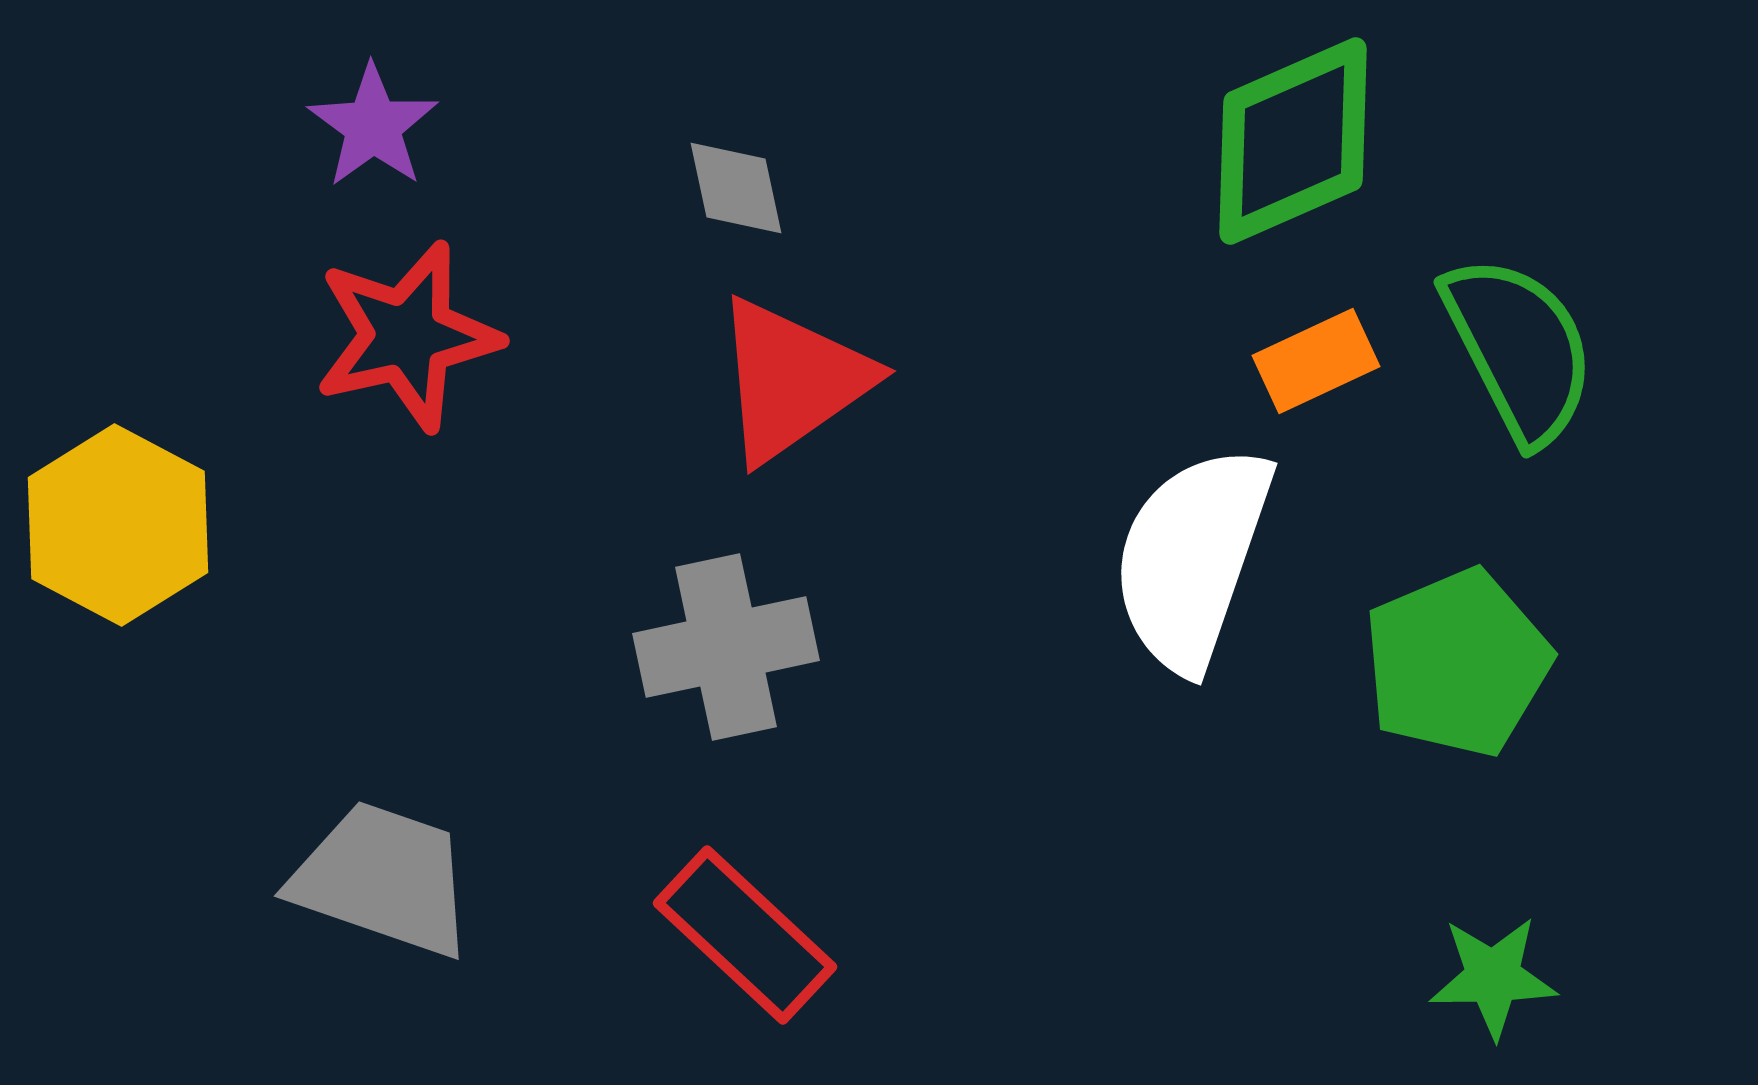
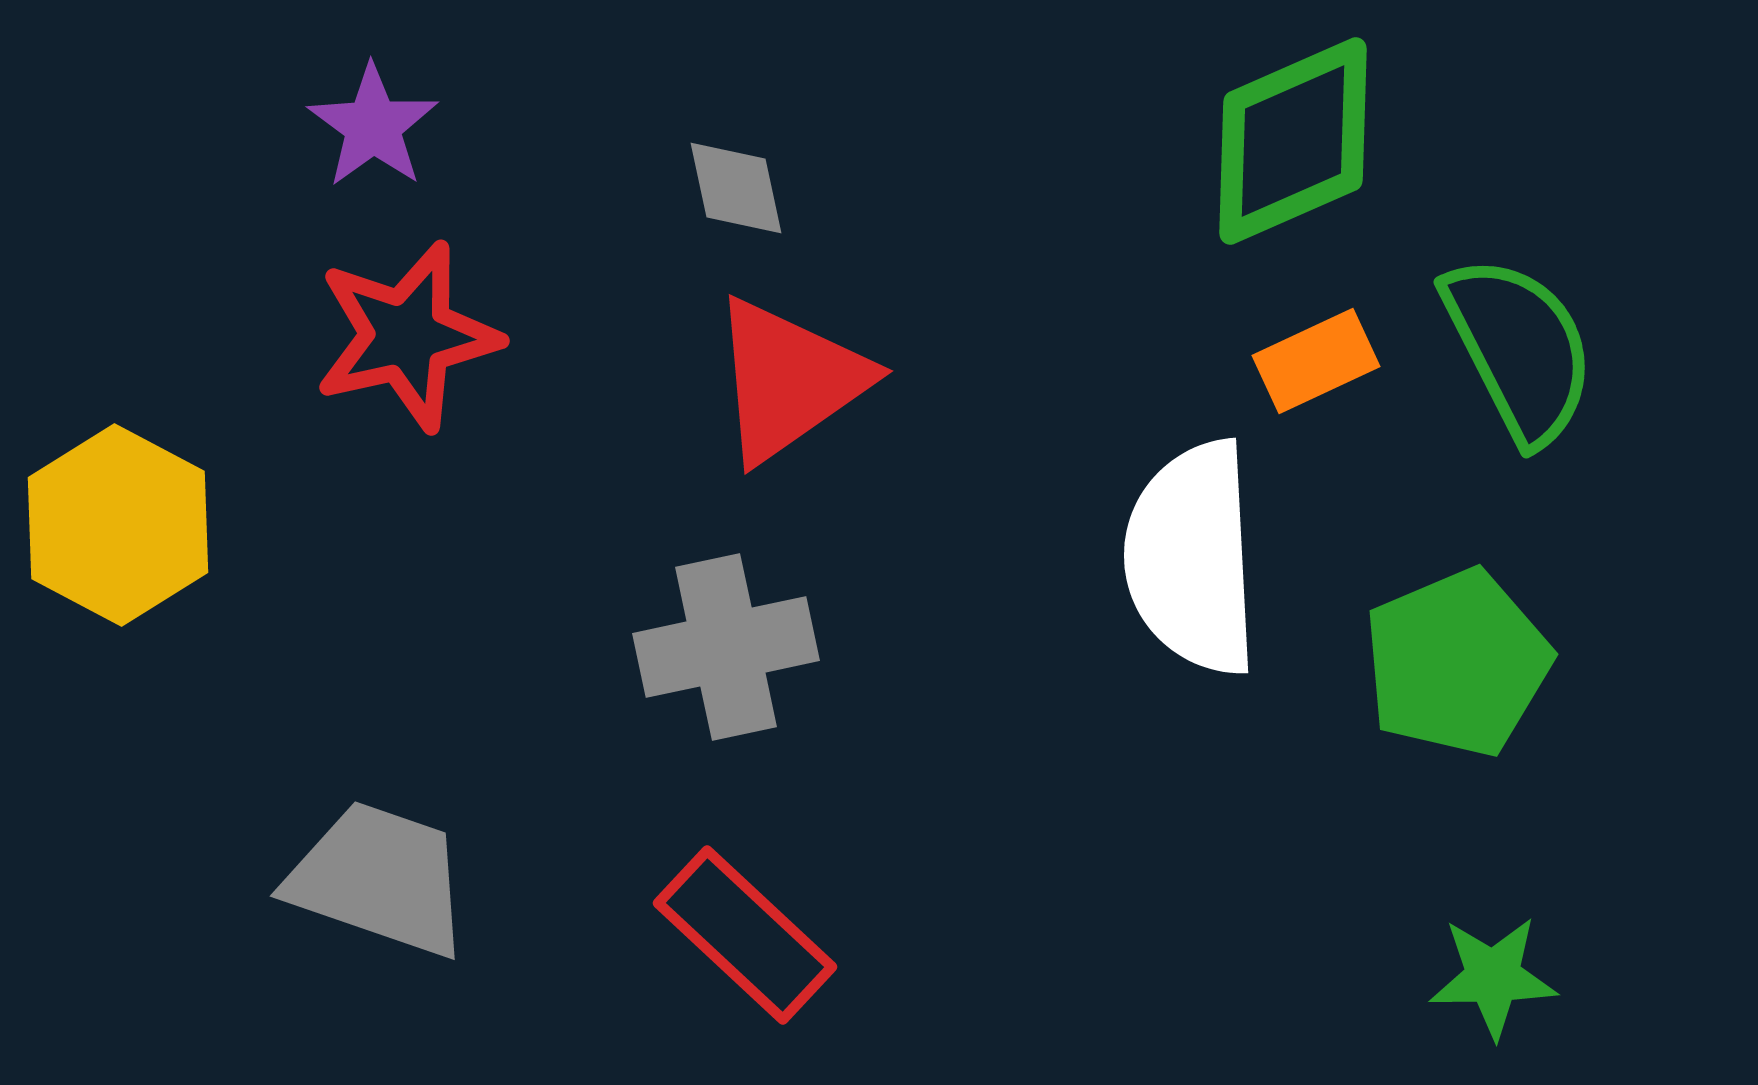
red triangle: moved 3 px left
white semicircle: rotated 22 degrees counterclockwise
gray trapezoid: moved 4 px left
